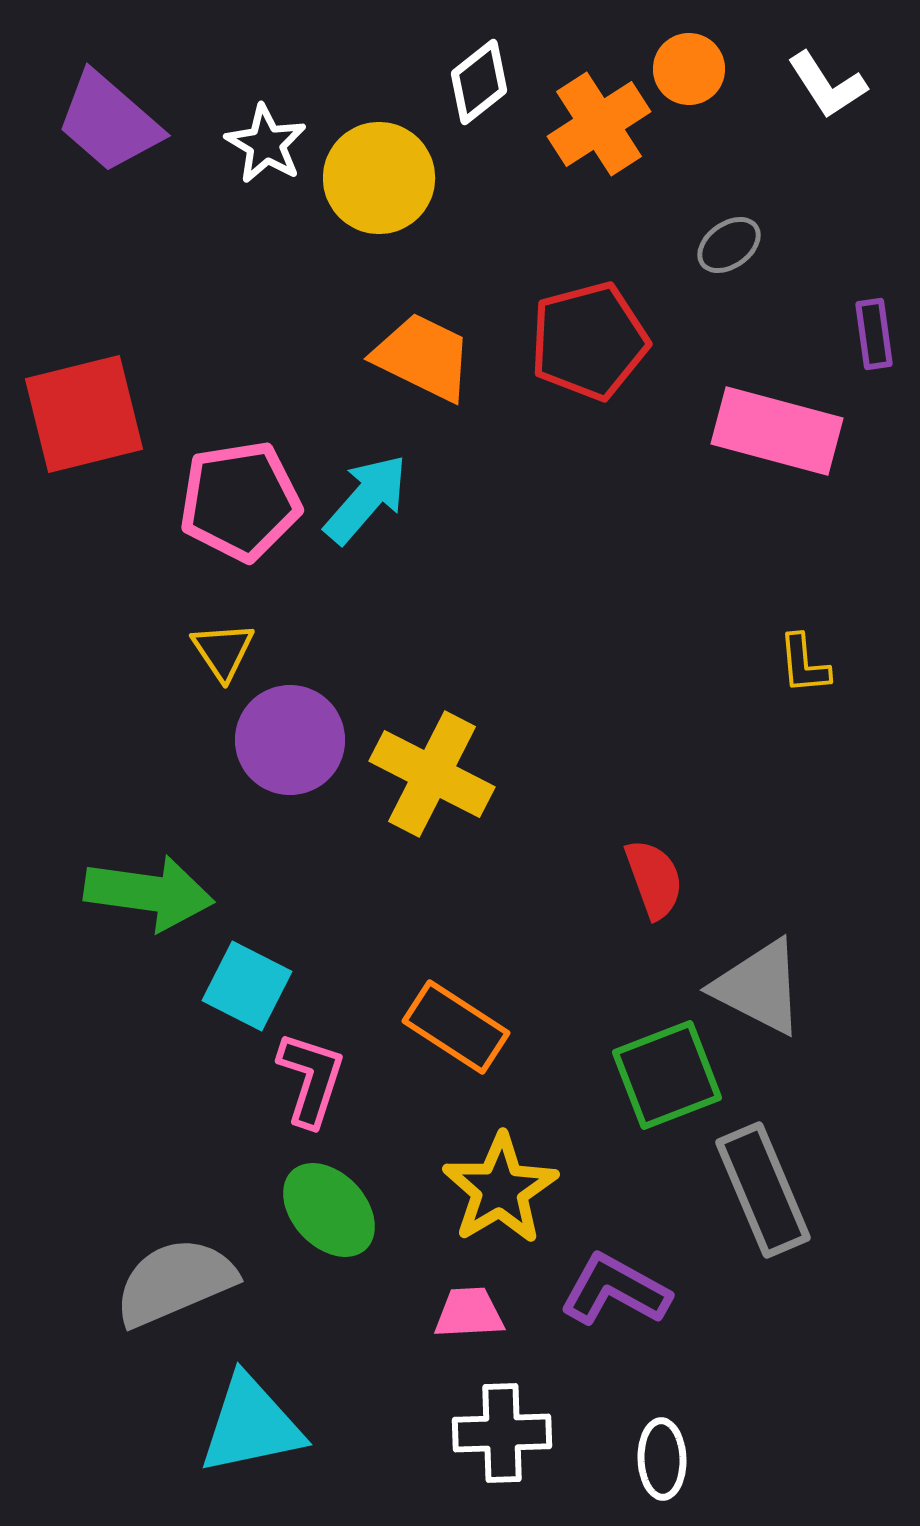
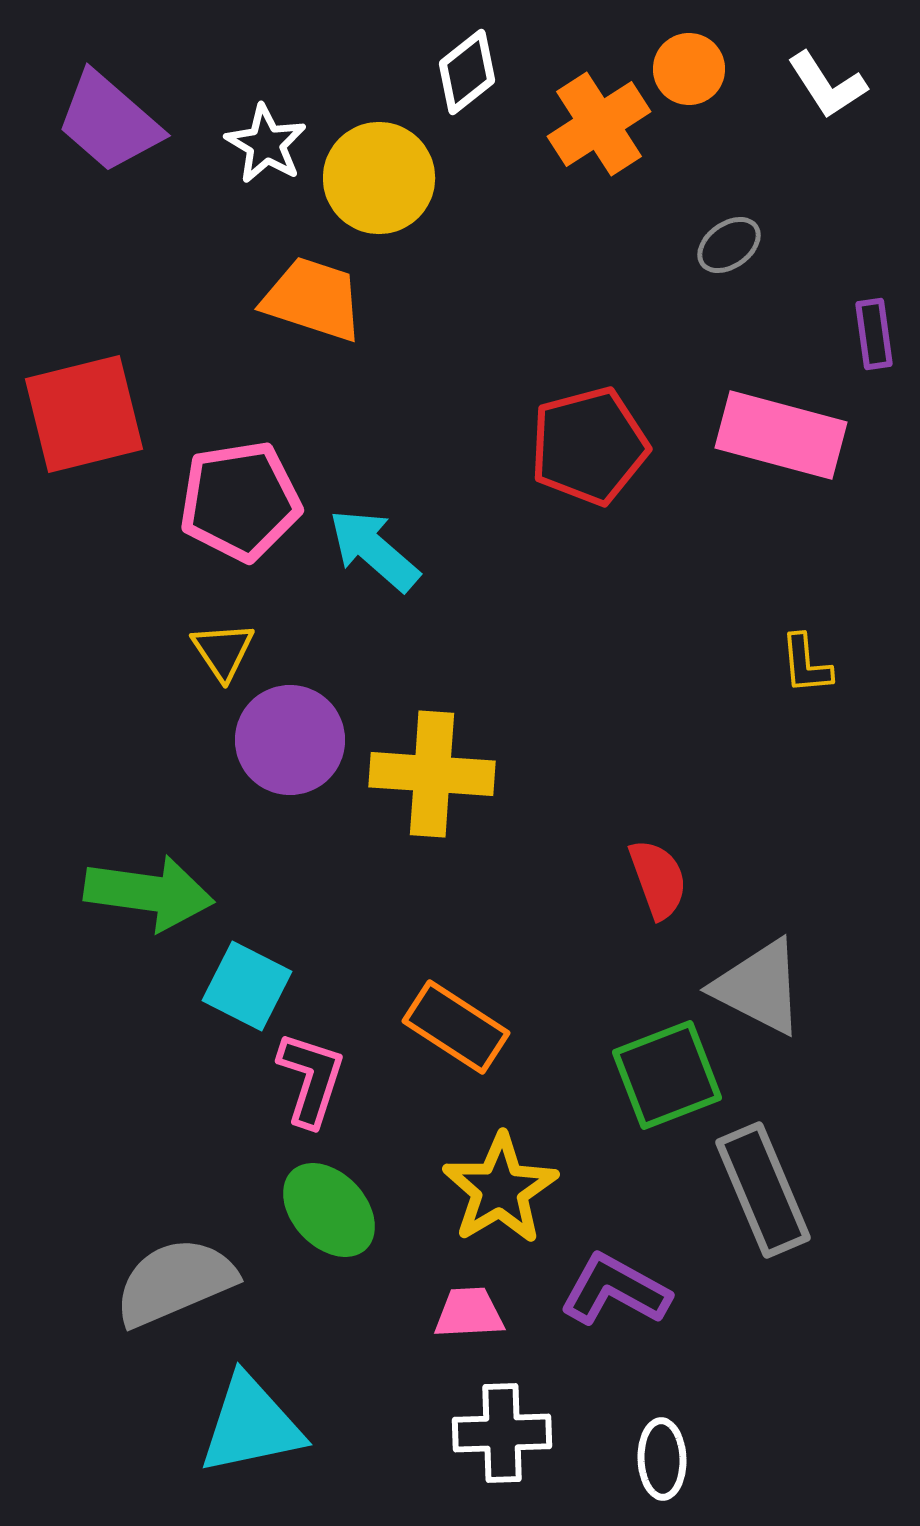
white diamond: moved 12 px left, 10 px up
red pentagon: moved 105 px down
orange trapezoid: moved 110 px left, 58 px up; rotated 8 degrees counterclockwise
pink rectangle: moved 4 px right, 4 px down
cyan arrow: moved 8 px right, 51 px down; rotated 90 degrees counterclockwise
yellow L-shape: moved 2 px right
yellow cross: rotated 23 degrees counterclockwise
red semicircle: moved 4 px right
